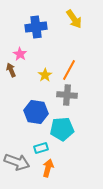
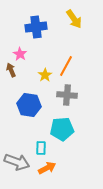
orange line: moved 3 px left, 4 px up
blue hexagon: moved 7 px left, 7 px up
cyan rectangle: rotated 72 degrees counterclockwise
orange arrow: moved 1 px left; rotated 48 degrees clockwise
